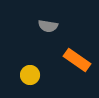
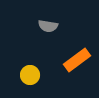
orange rectangle: rotated 72 degrees counterclockwise
